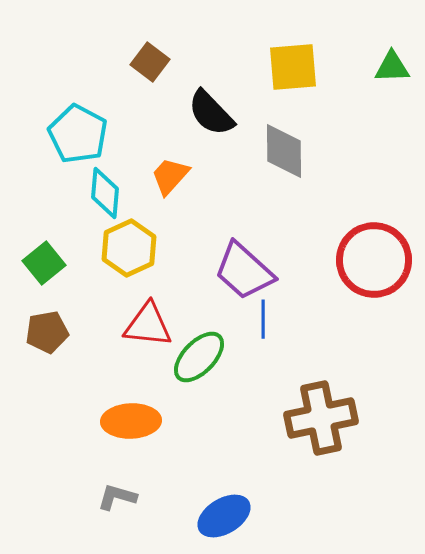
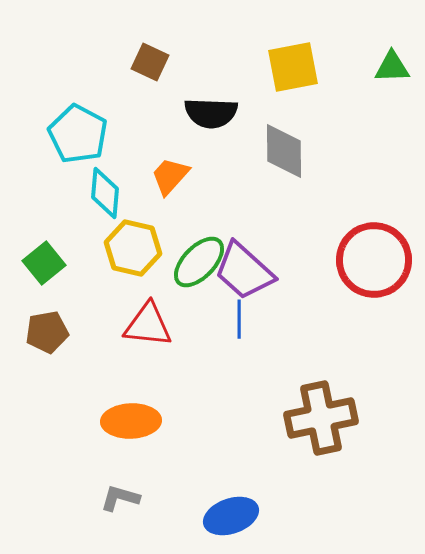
brown square: rotated 12 degrees counterclockwise
yellow square: rotated 6 degrees counterclockwise
black semicircle: rotated 44 degrees counterclockwise
yellow hexagon: moved 4 px right; rotated 22 degrees counterclockwise
blue line: moved 24 px left
green ellipse: moved 95 px up
gray L-shape: moved 3 px right, 1 px down
blue ellipse: moved 7 px right; rotated 12 degrees clockwise
